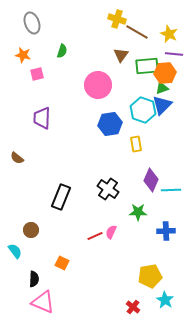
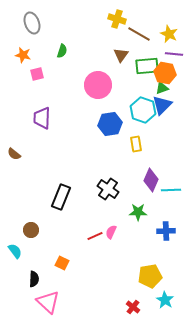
brown line: moved 2 px right, 2 px down
orange hexagon: rotated 15 degrees clockwise
brown semicircle: moved 3 px left, 4 px up
pink triangle: moved 5 px right; rotated 20 degrees clockwise
